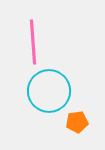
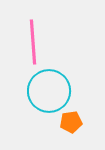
orange pentagon: moved 6 px left
